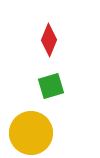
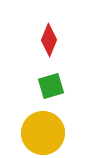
yellow circle: moved 12 px right
